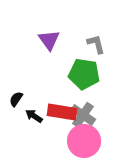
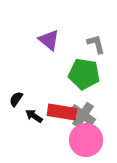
purple triangle: rotated 15 degrees counterclockwise
pink circle: moved 2 px right, 1 px up
